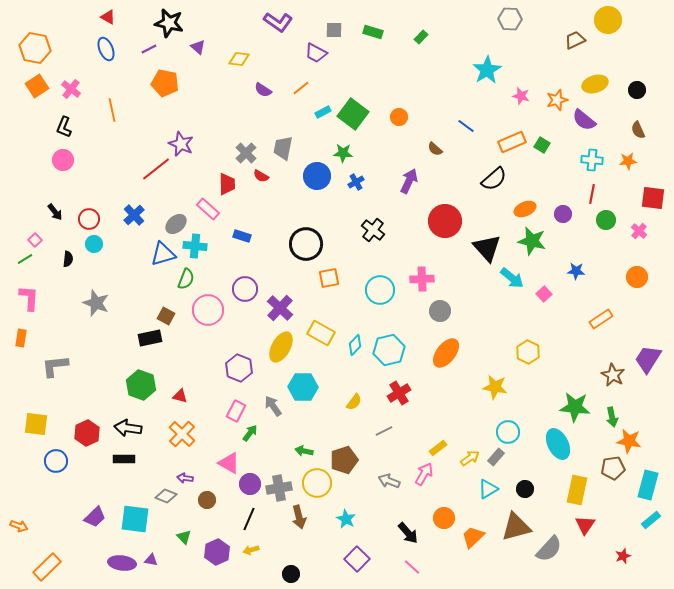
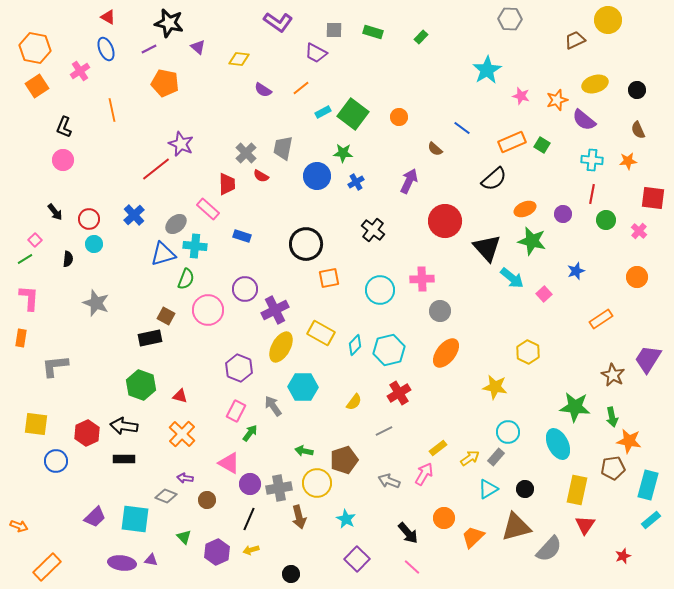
pink cross at (71, 89): moved 9 px right, 18 px up; rotated 18 degrees clockwise
blue line at (466, 126): moved 4 px left, 2 px down
blue star at (576, 271): rotated 24 degrees counterclockwise
purple cross at (280, 308): moved 5 px left, 2 px down; rotated 20 degrees clockwise
black arrow at (128, 428): moved 4 px left, 2 px up
